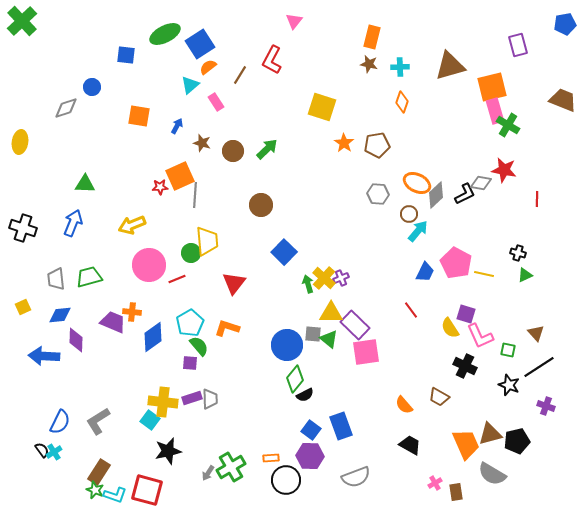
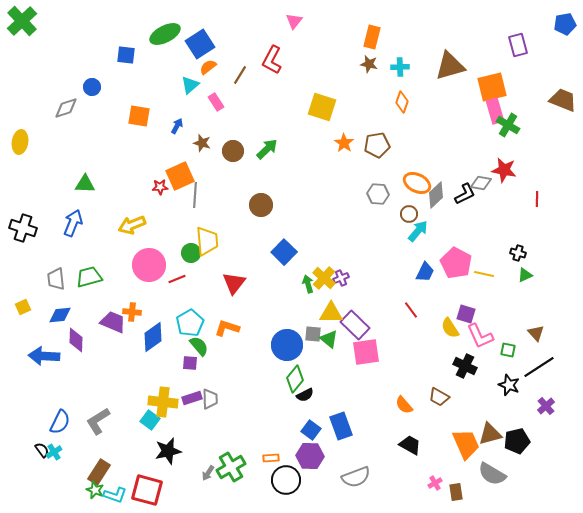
purple cross at (546, 406): rotated 30 degrees clockwise
